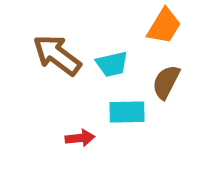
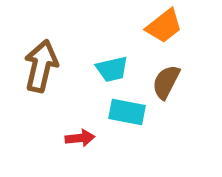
orange trapezoid: rotated 21 degrees clockwise
brown arrow: moved 16 px left, 11 px down; rotated 66 degrees clockwise
cyan trapezoid: moved 5 px down
cyan rectangle: rotated 12 degrees clockwise
